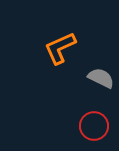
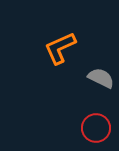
red circle: moved 2 px right, 2 px down
